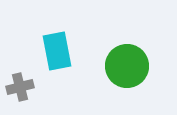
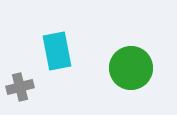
green circle: moved 4 px right, 2 px down
